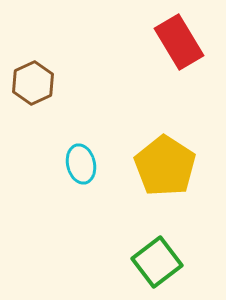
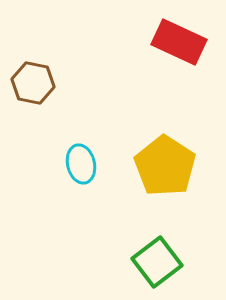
red rectangle: rotated 34 degrees counterclockwise
brown hexagon: rotated 24 degrees counterclockwise
